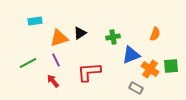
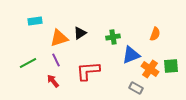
red L-shape: moved 1 px left, 1 px up
